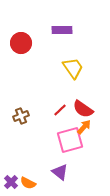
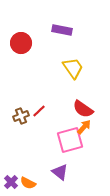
purple rectangle: rotated 12 degrees clockwise
red line: moved 21 px left, 1 px down
